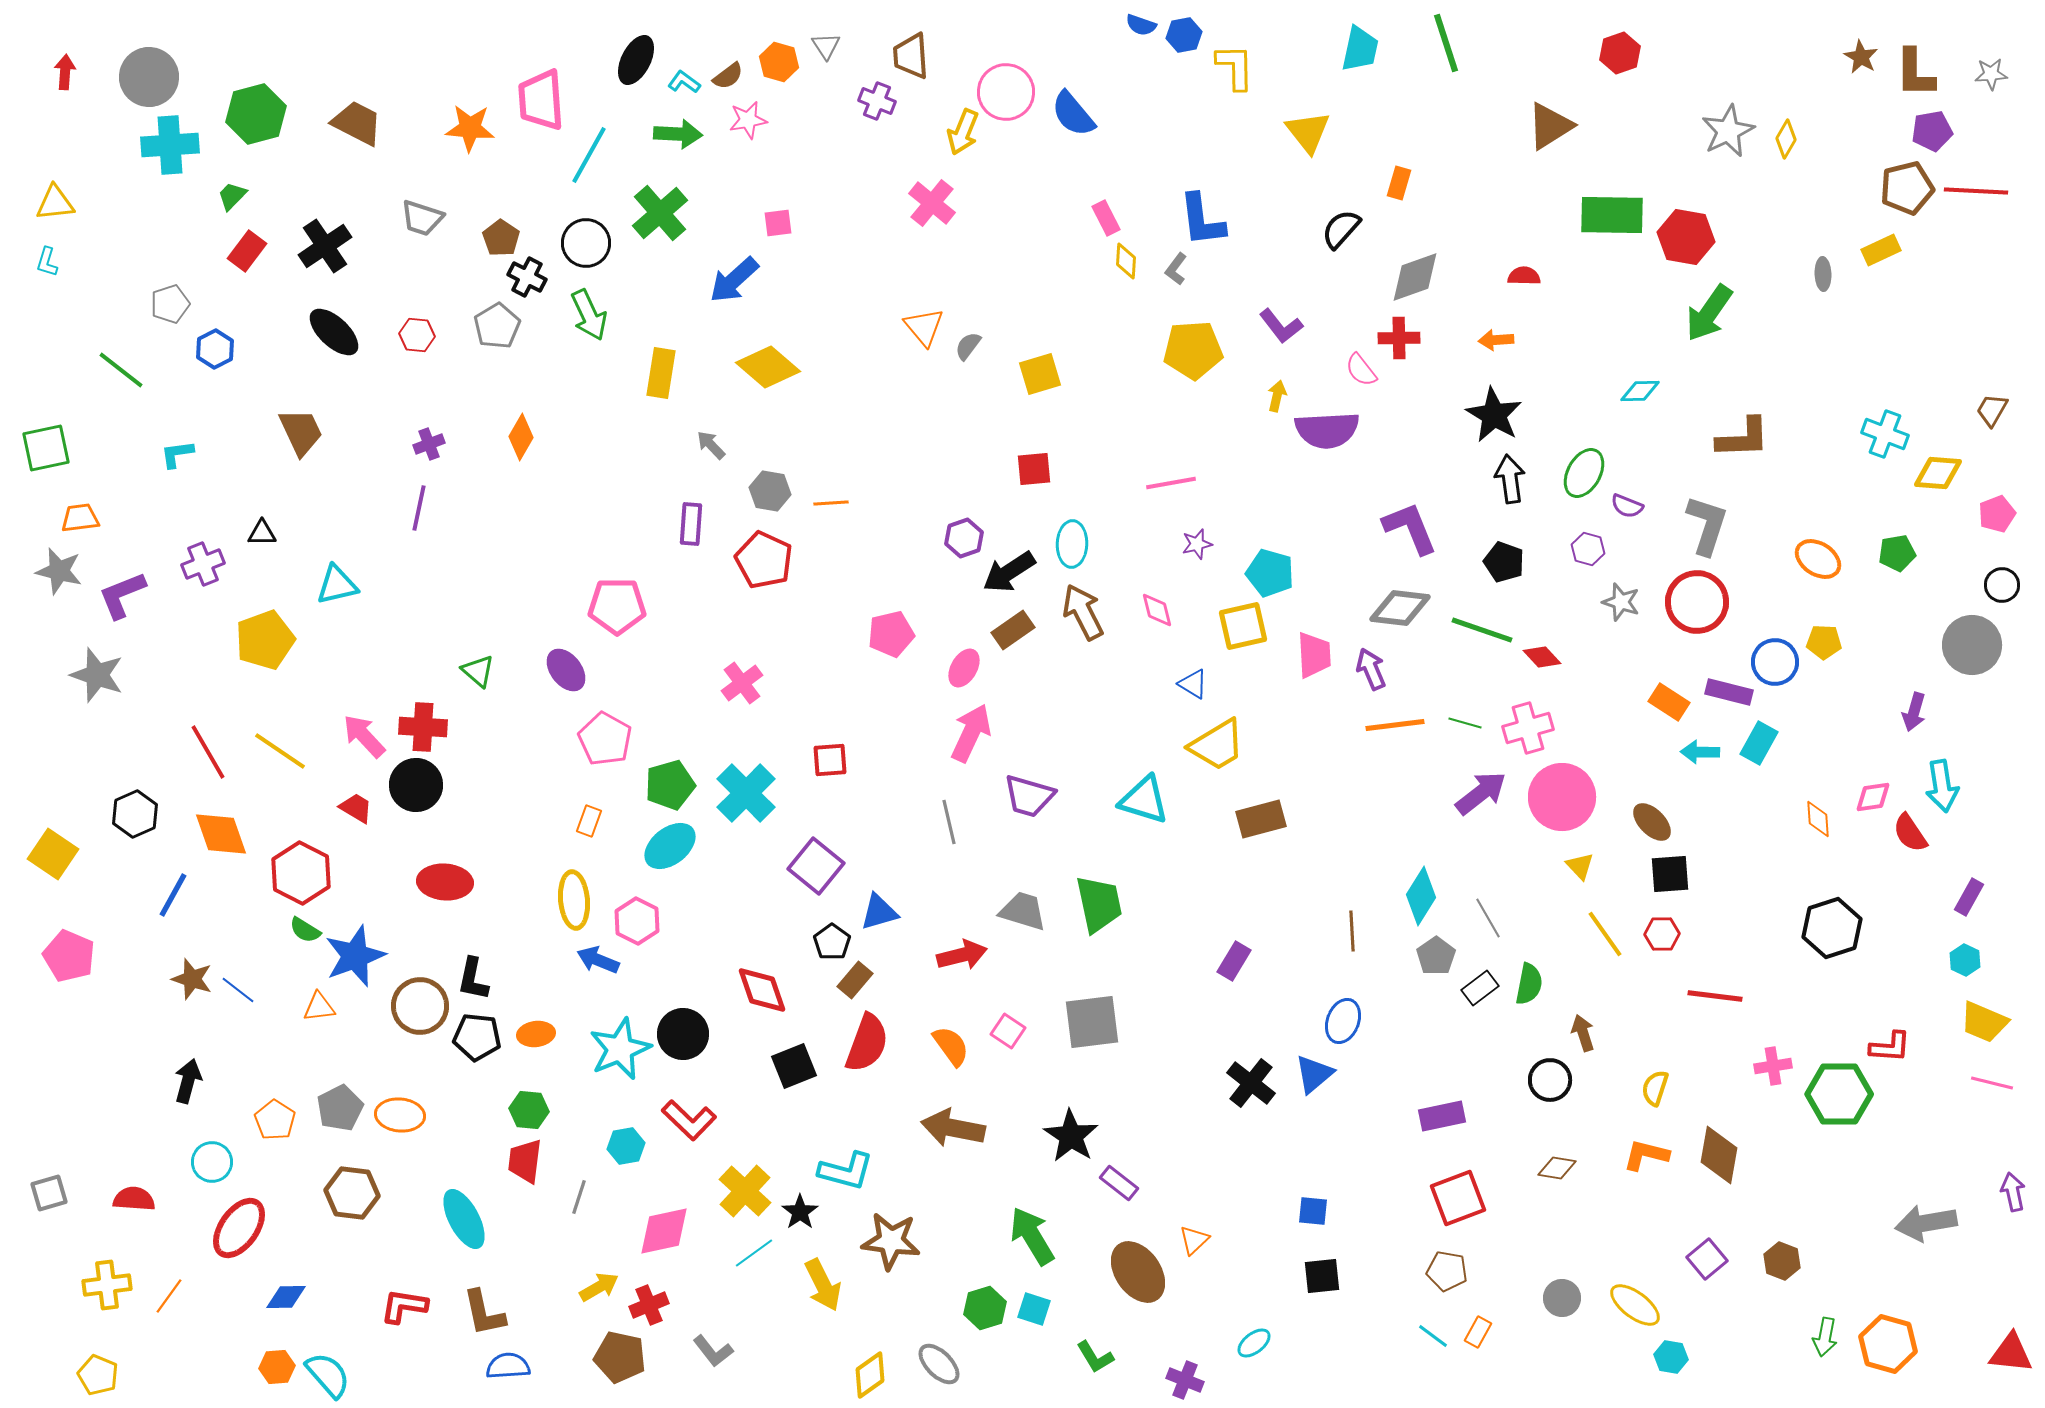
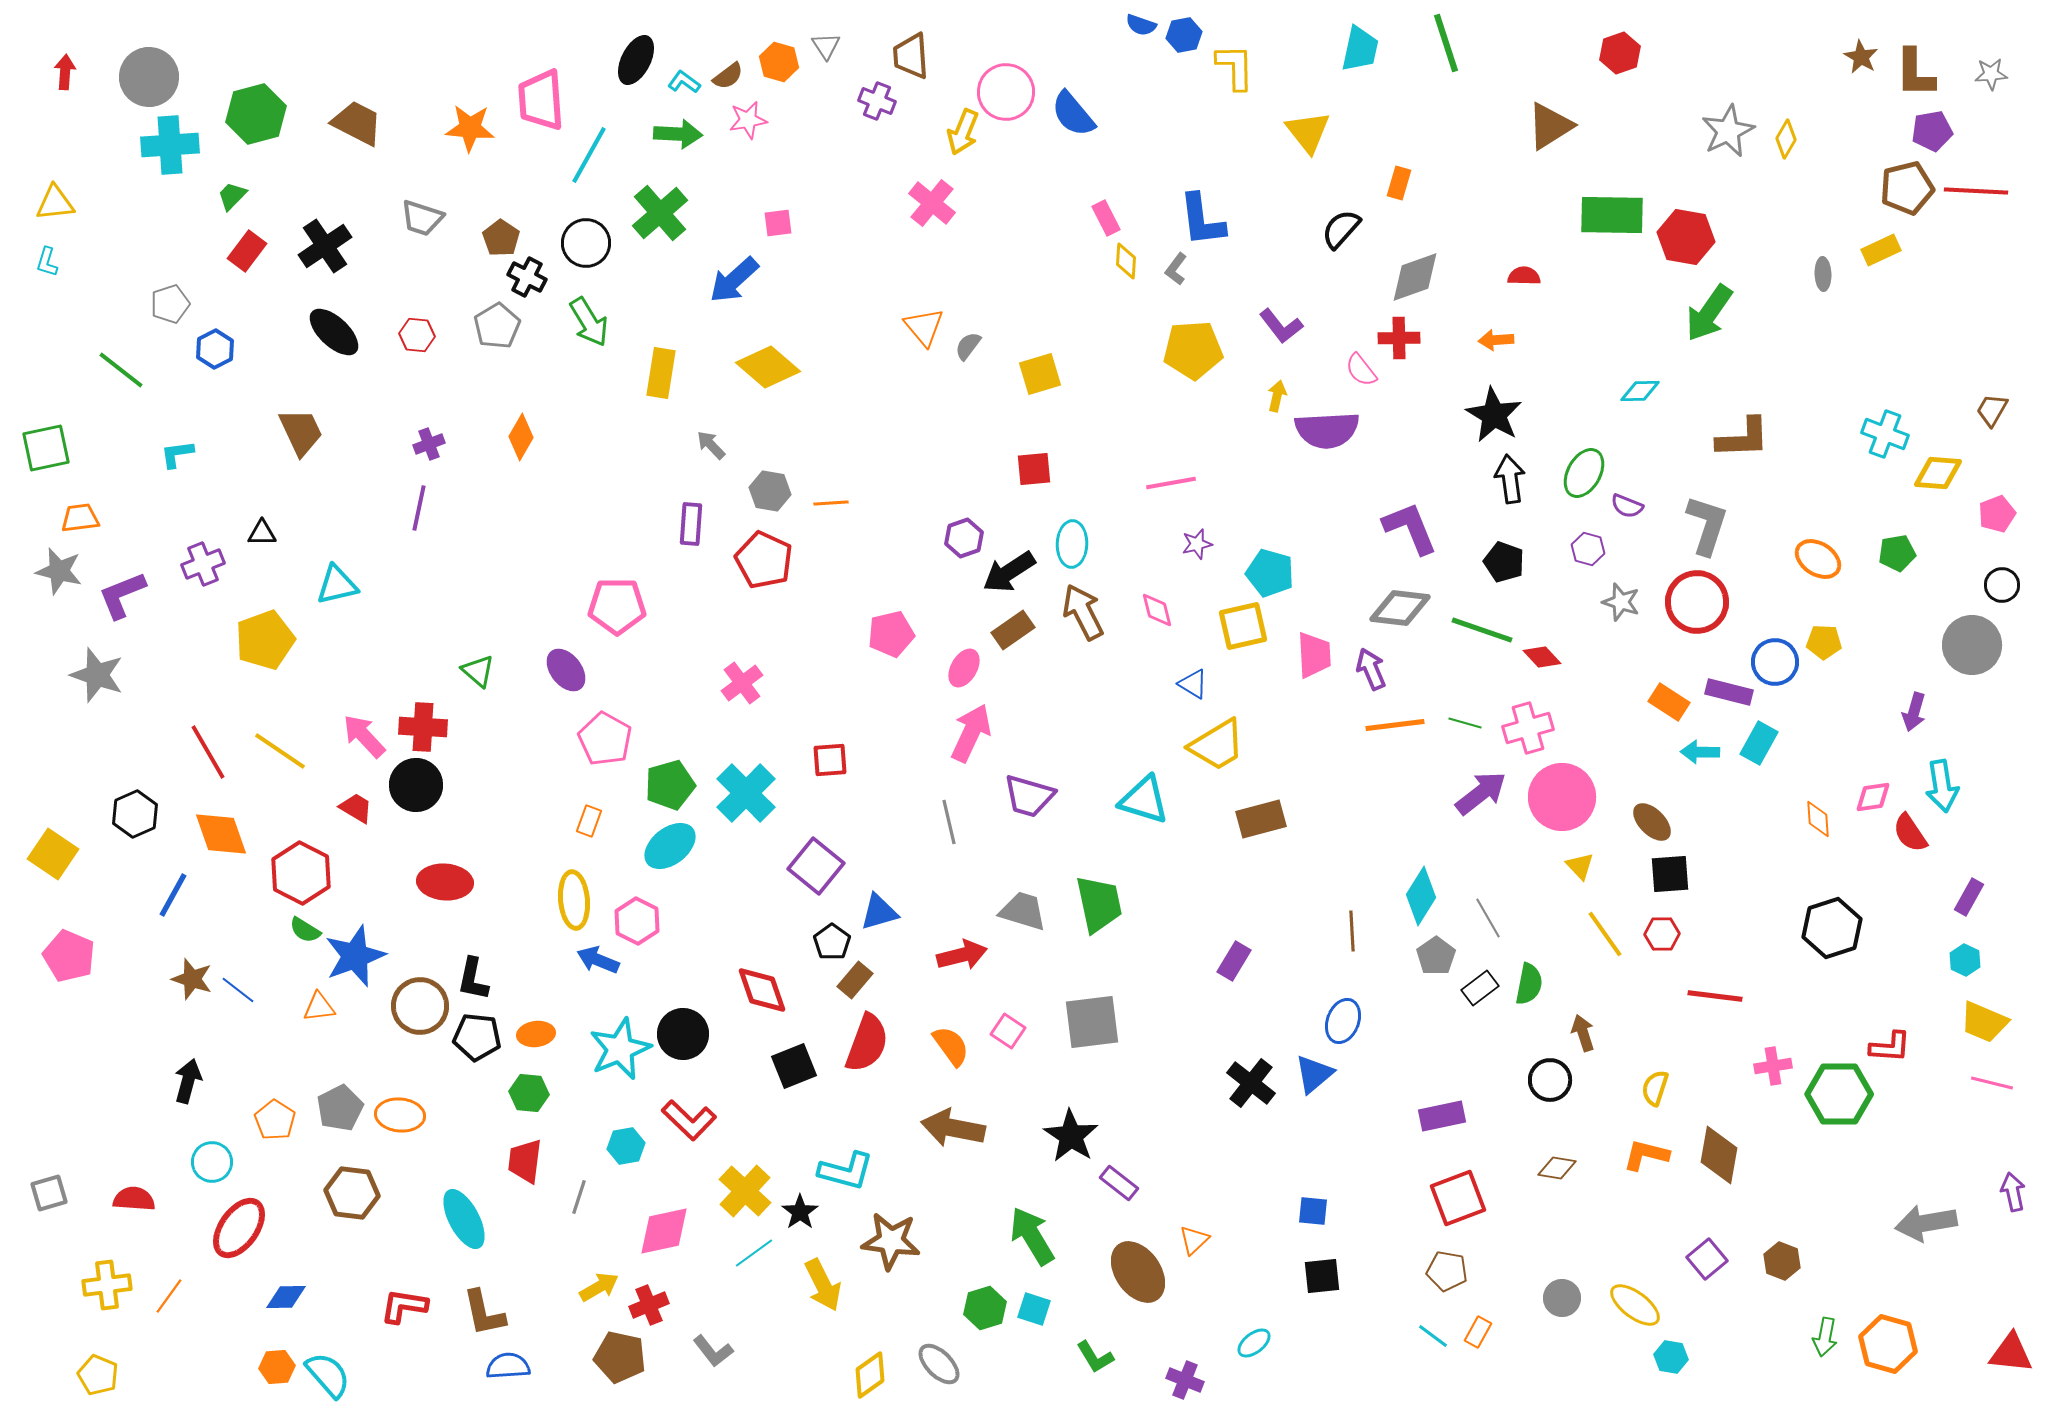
green arrow at (589, 315): moved 7 px down; rotated 6 degrees counterclockwise
green hexagon at (529, 1110): moved 17 px up
